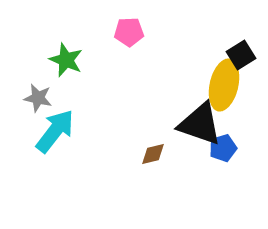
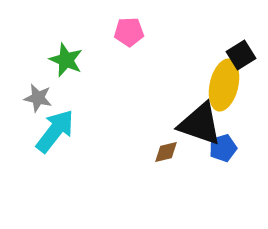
brown diamond: moved 13 px right, 2 px up
